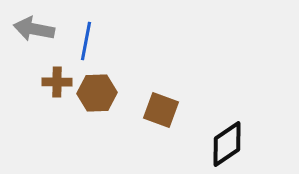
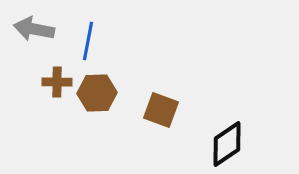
blue line: moved 2 px right
